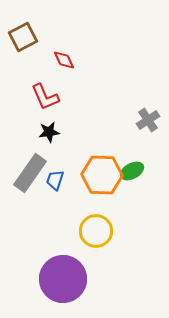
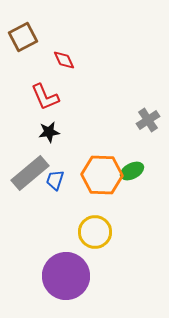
gray rectangle: rotated 15 degrees clockwise
yellow circle: moved 1 px left, 1 px down
purple circle: moved 3 px right, 3 px up
